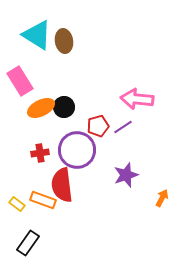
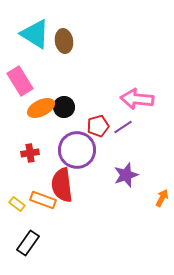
cyan triangle: moved 2 px left, 1 px up
red cross: moved 10 px left
